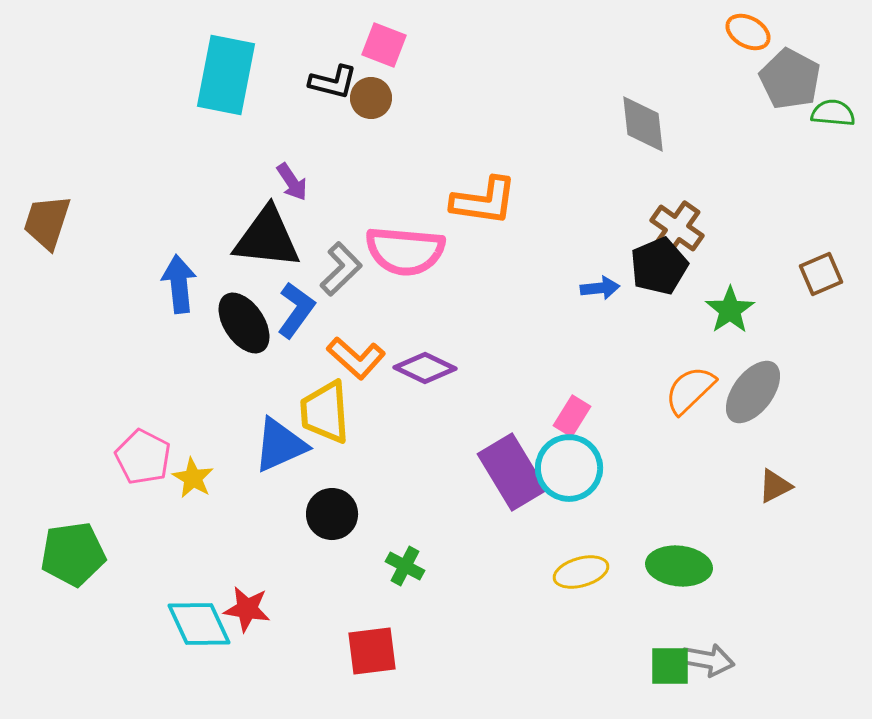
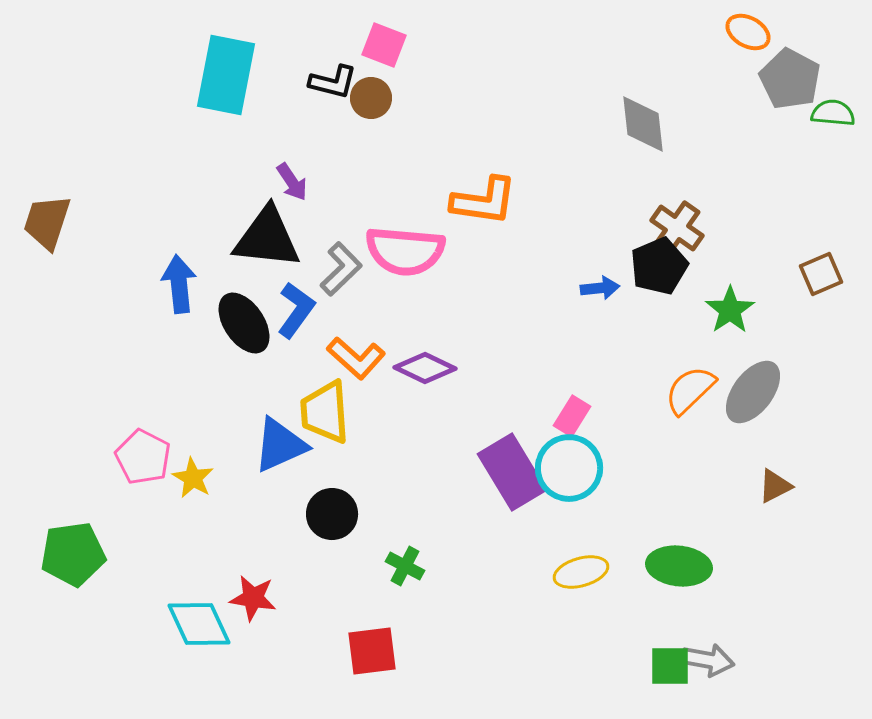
red star at (247, 609): moved 6 px right, 11 px up
